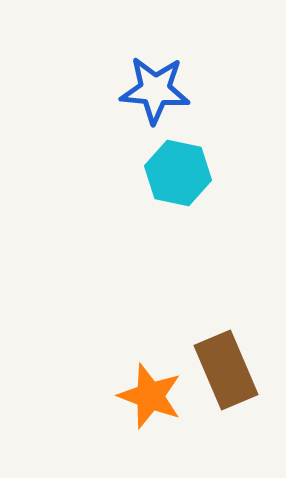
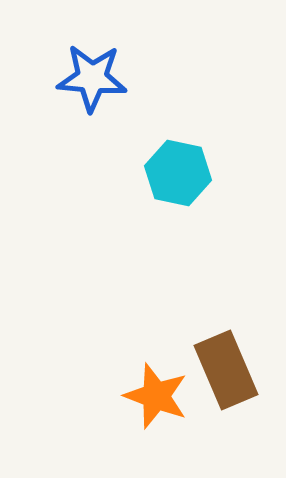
blue star: moved 63 px left, 12 px up
orange star: moved 6 px right
